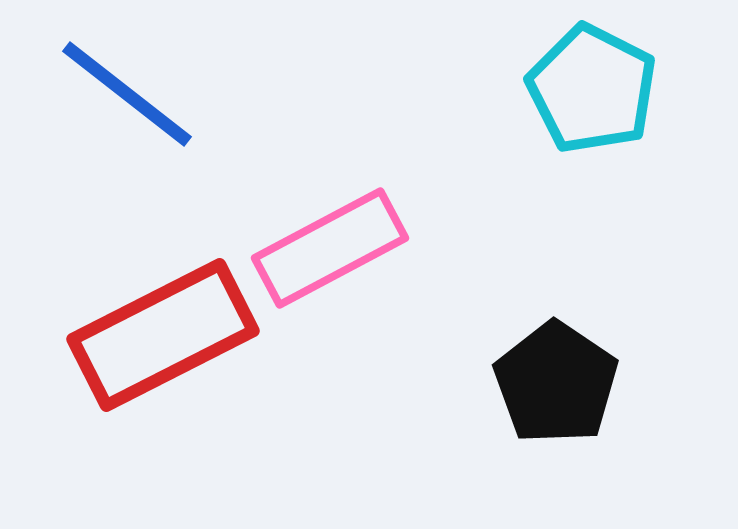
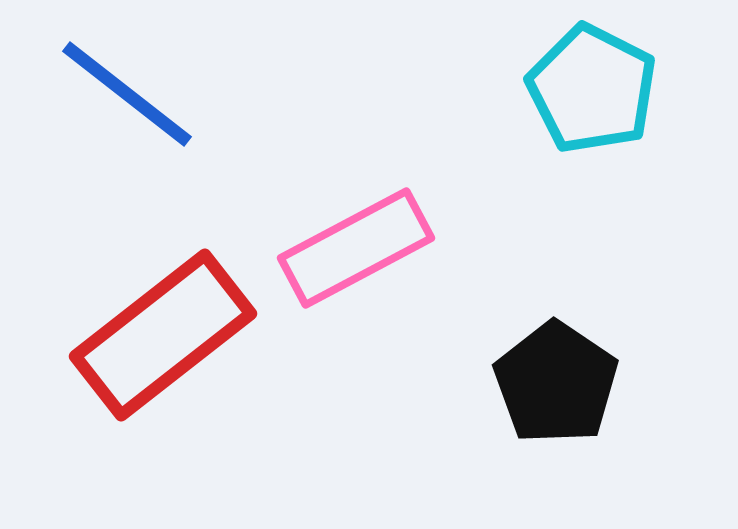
pink rectangle: moved 26 px right
red rectangle: rotated 11 degrees counterclockwise
